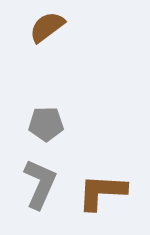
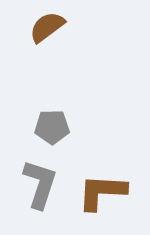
gray pentagon: moved 6 px right, 3 px down
gray L-shape: rotated 6 degrees counterclockwise
